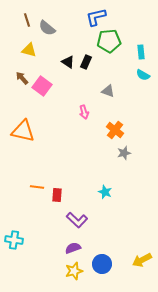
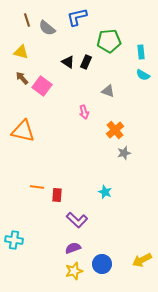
blue L-shape: moved 19 px left
yellow triangle: moved 8 px left, 2 px down
orange cross: rotated 12 degrees clockwise
